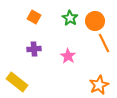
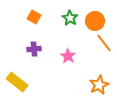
orange line: rotated 12 degrees counterclockwise
